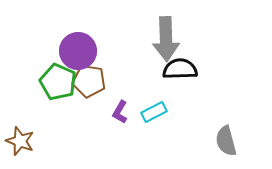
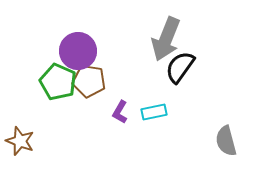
gray arrow: rotated 24 degrees clockwise
black semicircle: moved 2 px up; rotated 52 degrees counterclockwise
cyan rectangle: rotated 15 degrees clockwise
